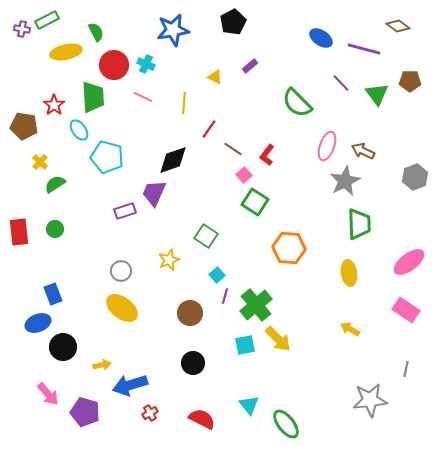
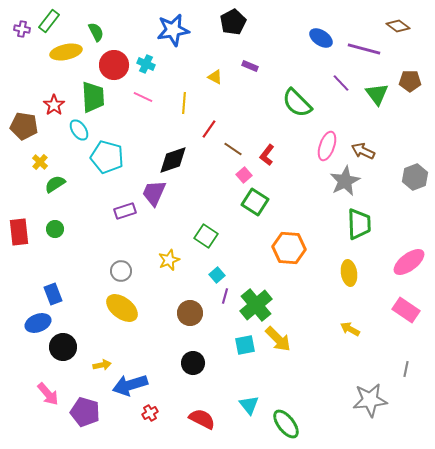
green rectangle at (47, 20): moved 2 px right, 1 px down; rotated 25 degrees counterclockwise
purple rectangle at (250, 66): rotated 63 degrees clockwise
